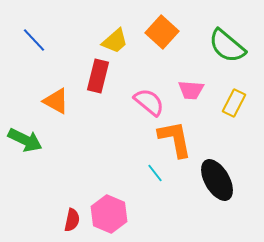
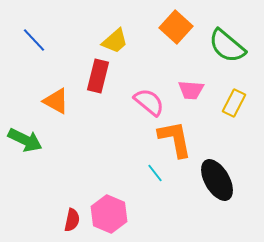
orange square: moved 14 px right, 5 px up
